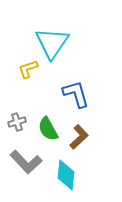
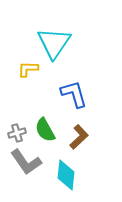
cyan triangle: moved 2 px right
yellow L-shape: rotated 20 degrees clockwise
blue L-shape: moved 2 px left
gray cross: moved 11 px down
green semicircle: moved 3 px left, 1 px down
gray L-shape: rotated 8 degrees clockwise
